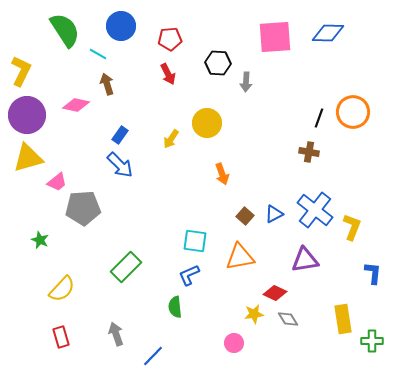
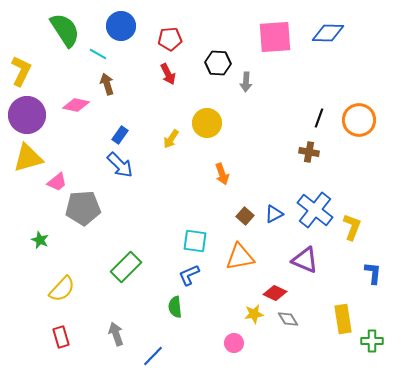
orange circle at (353, 112): moved 6 px right, 8 px down
purple triangle at (305, 260): rotated 32 degrees clockwise
